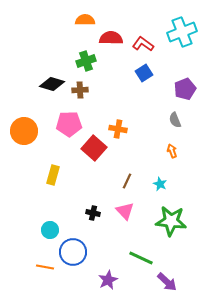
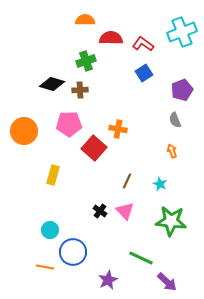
purple pentagon: moved 3 px left, 1 px down
black cross: moved 7 px right, 2 px up; rotated 24 degrees clockwise
